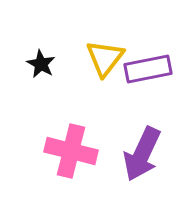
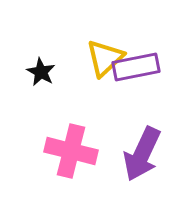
yellow triangle: rotated 9 degrees clockwise
black star: moved 8 px down
purple rectangle: moved 12 px left, 2 px up
